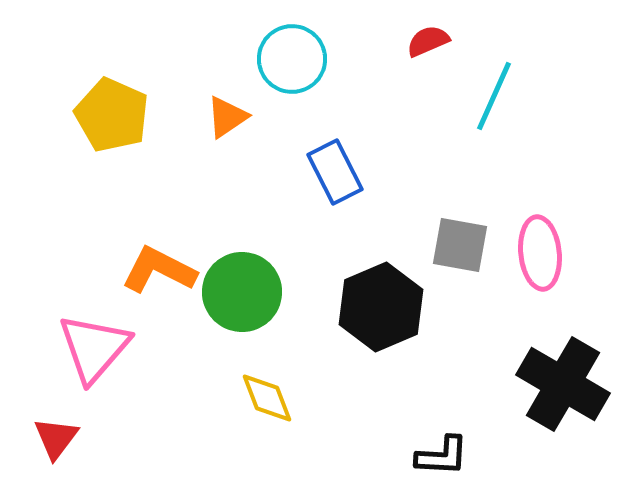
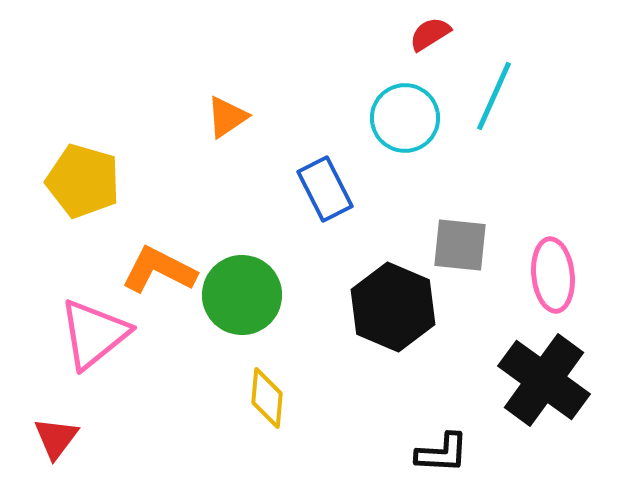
red semicircle: moved 2 px right, 7 px up; rotated 9 degrees counterclockwise
cyan circle: moved 113 px right, 59 px down
yellow pentagon: moved 29 px left, 66 px down; rotated 8 degrees counterclockwise
blue rectangle: moved 10 px left, 17 px down
gray square: rotated 4 degrees counterclockwise
pink ellipse: moved 13 px right, 22 px down
green circle: moved 3 px down
black hexagon: moved 12 px right; rotated 14 degrees counterclockwise
pink triangle: moved 14 px up; rotated 10 degrees clockwise
black cross: moved 19 px left, 4 px up; rotated 6 degrees clockwise
yellow diamond: rotated 26 degrees clockwise
black L-shape: moved 3 px up
